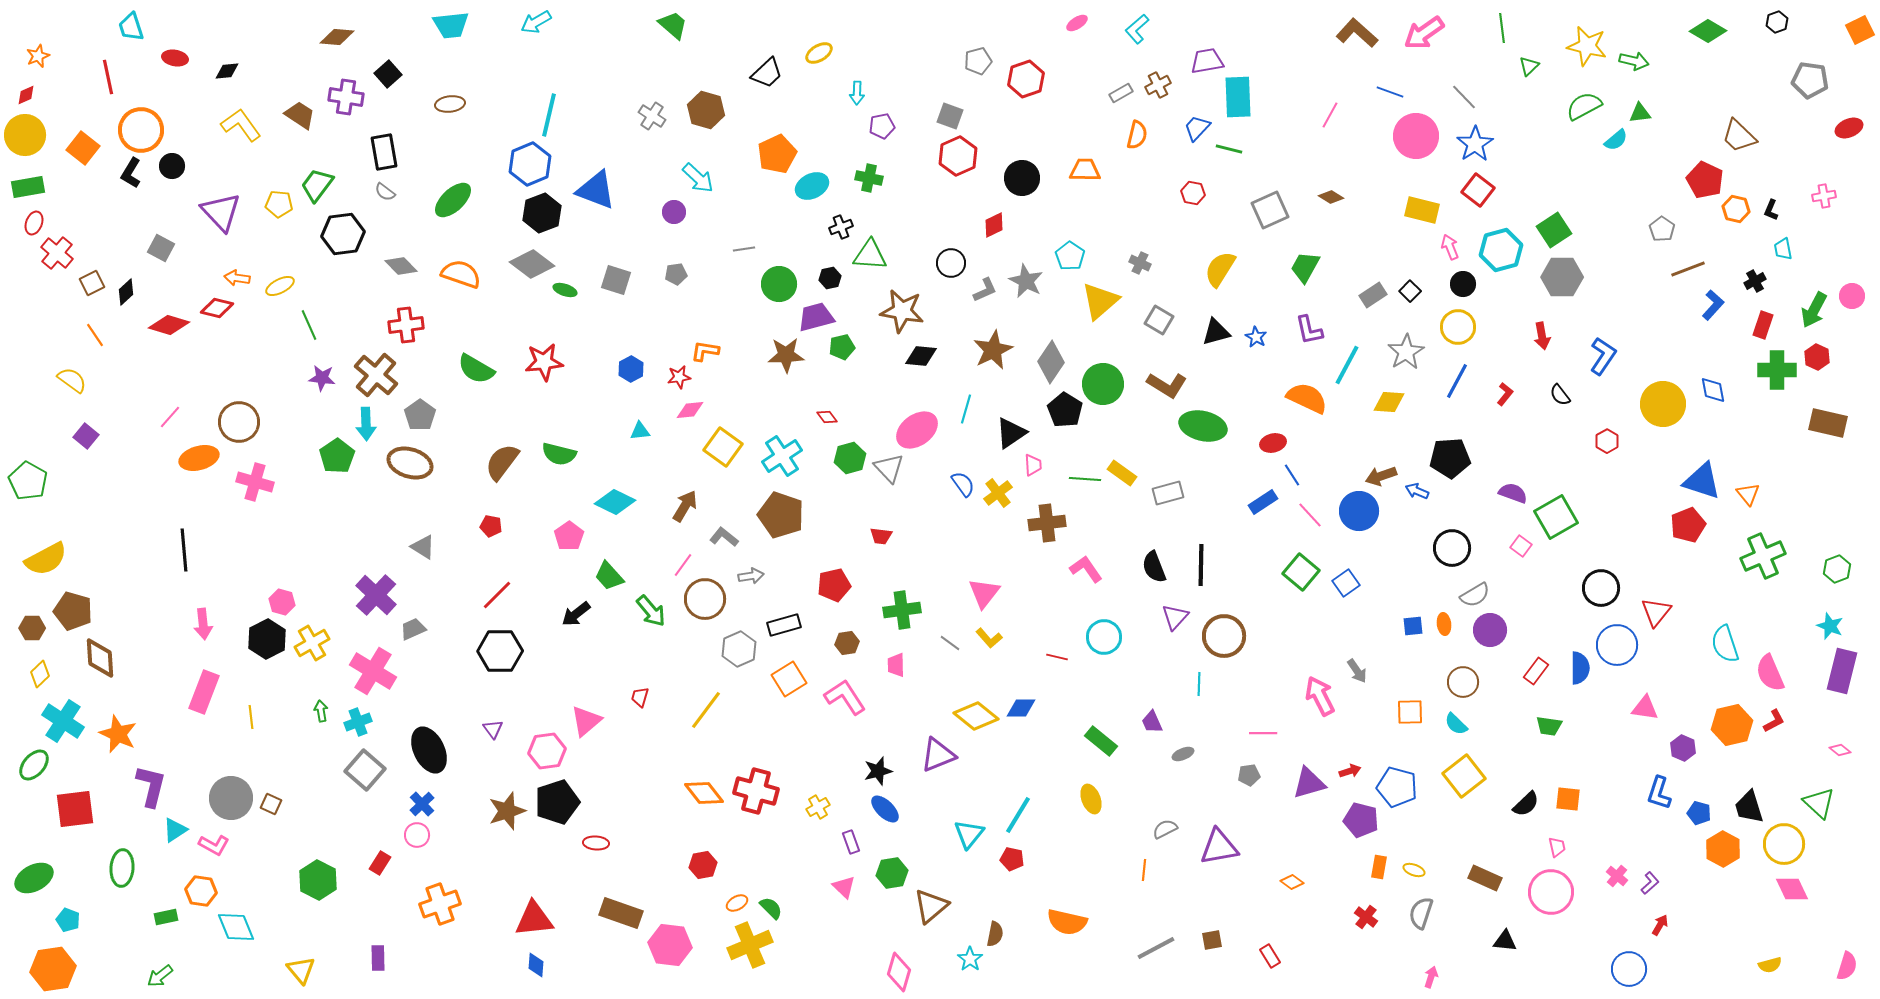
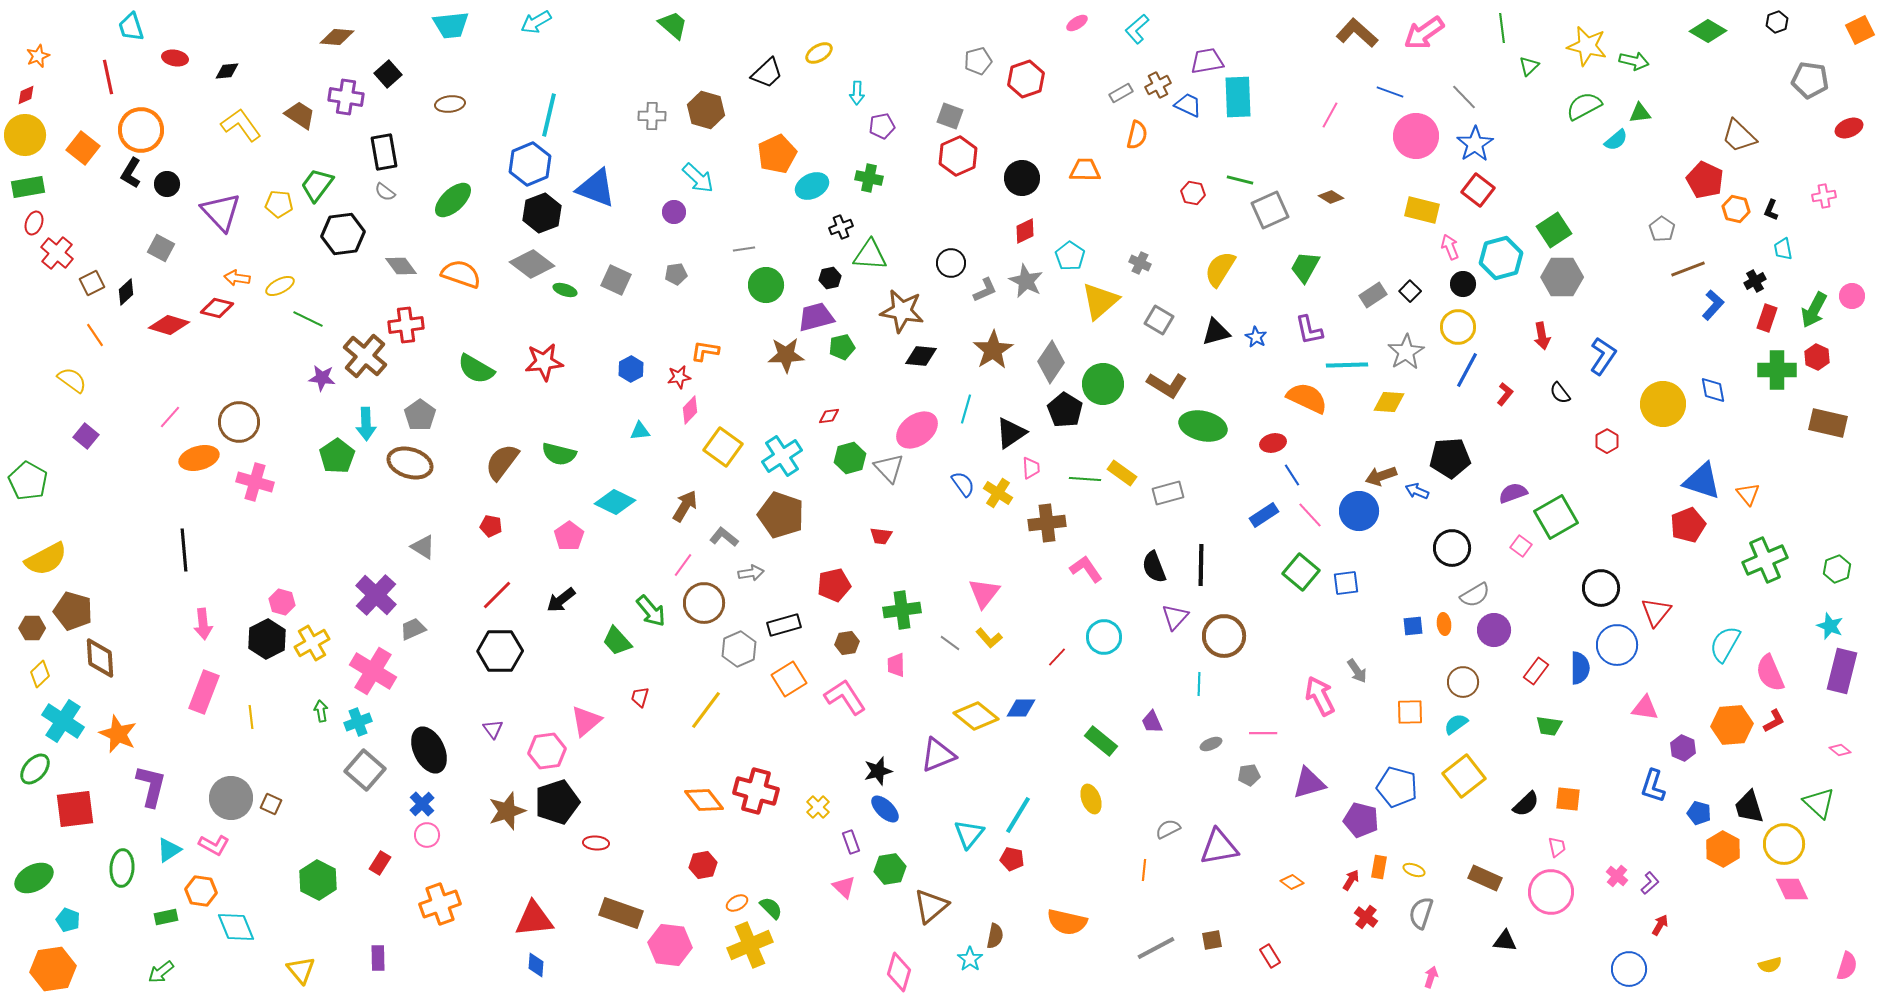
gray cross at (652, 116): rotated 32 degrees counterclockwise
blue trapezoid at (1197, 128): moved 9 px left, 23 px up; rotated 72 degrees clockwise
green line at (1229, 149): moved 11 px right, 31 px down
black circle at (172, 166): moved 5 px left, 18 px down
blue triangle at (596, 190): moved 2 px up
red diamond at (994, 225): moved 31 px right, 6 px down
cyan hexagon at (1501, 250): moved 8 px down
gray diamond at (401, 266): rotated 8 degrees clockwise
gray square at (616, 280): rotated 8 degrees clockwise
green circle at (779, 284): moved 13 px left, 1 px down
green line at (309, 325): moved 1 px left, 6 px up; rotated 40 degrees counterclockwise
red rectangle at (1763, 325): moved 4 px right, 7 px up
brown star at (993, 350): rotated 6 degrees counterclockwise
cyan line at (1347, 365): rotated 60 degrees clockwise
brown cross at (376, 375): moved 11 px left, 19 px up
blue line at (1457, 381): moved 10 px right, 11 px up
black semicircle at (1560, 395): moved 2 px up
pink diamond at (690, 410): rotated 40 degrees counterclockwise
red diamond at (827, 417): moved 2 px right, 1 px up; rotated 60 degrees counterclockwise
pink trapezoid at (1033, 465): moved 2 px left, 3 px down
yellow cross at (998, 493): rotated 20 degrees counterclockwise
purple semicircle at (1513, 493): rotated 40 degrees counterclockwise
blue rectangle at (1263, 502): moved 1 px right, 13 px down
green cross at (1763, 556): moved 2 px right, 4 px down
green trapezoid at (609, 576): moved 8 px right, 65 px down
gray arrow at (751, 576): moved 3 px up
blue square at (1346, 583): rotated 28 degrees clockwise
brown circle at (705, 599): moved 1 px left, 4 px down
black arrow at (576, 614): moved 15 px left, 14 px up
purple circle at (1490, 630): moved 4 px right
cyan semicircle at (1725, 644): rotated 48 degrees clockwise
red line at (1057, 657): rotated 60 degrees counterclockwise
cyan semicircle at (1456, 724): rotated 100 degrees clockwise
orange hexagon at (1732, 725): rotated 9 degrees clockwise
gray ellipse at (1183, 754): moved 28 px right, 10 px up
green ellipse at (34, 765): moved 1 px right, 4 px down
red arrow at (1350, 771): moved 1 px right, 109 px down; rotated 40 degrees counterclockwise
orange diamond at (704, 793): moved 7 px down
blue L-shape at (1659, 793): moved 6 px left, 7 px up
yellow cross at (818, 807): rotated 15 degrees counterclockwise
gray semicircle at (1165, 829): moved 3 px right
cyan triangle at (175, 830): moved 6 px left, 20 px down
pink circle at (417, 835): moved 10 px right
green hexagon at (892, 873): moved 2 px left, 4 px up
brown semicircle at (995, 934): moved 2 px down
green arrow at (160, 976): moved 1 px right, 4 px up
